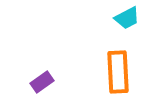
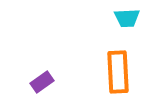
cyan trapezoid: rotated 24 degrees clockwise
